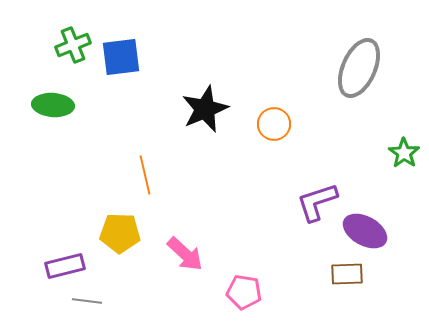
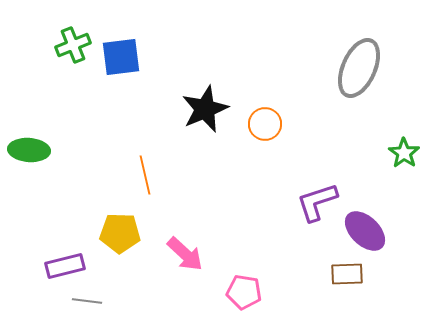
green ellipse: moved 24 px left, 45 px down
orange circle: moved 9 px left
purple ellipse: rotated 15 degrees clockwise
